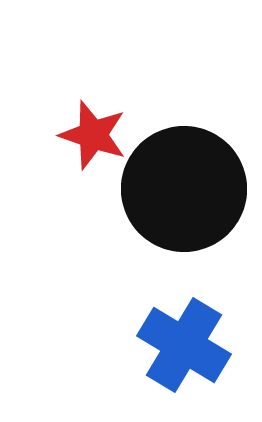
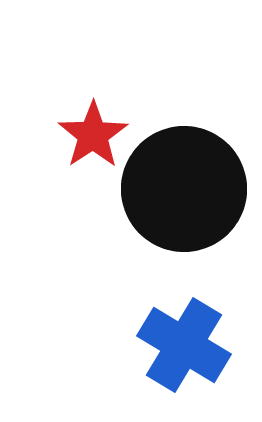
red star: rotated 20 degrees clockwise
